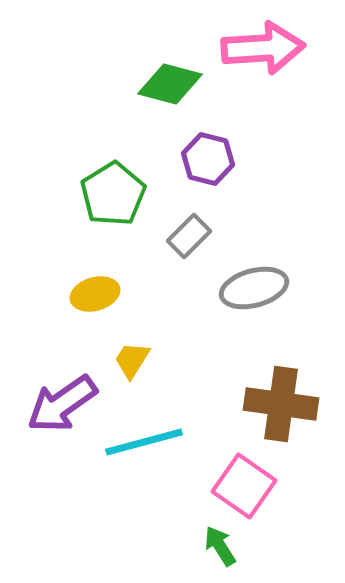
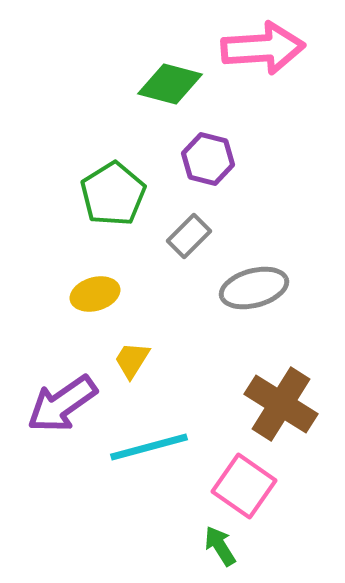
brown cross: rotated 24 degrees clockwise
cyan line: moved 5 px right, 5 px down
